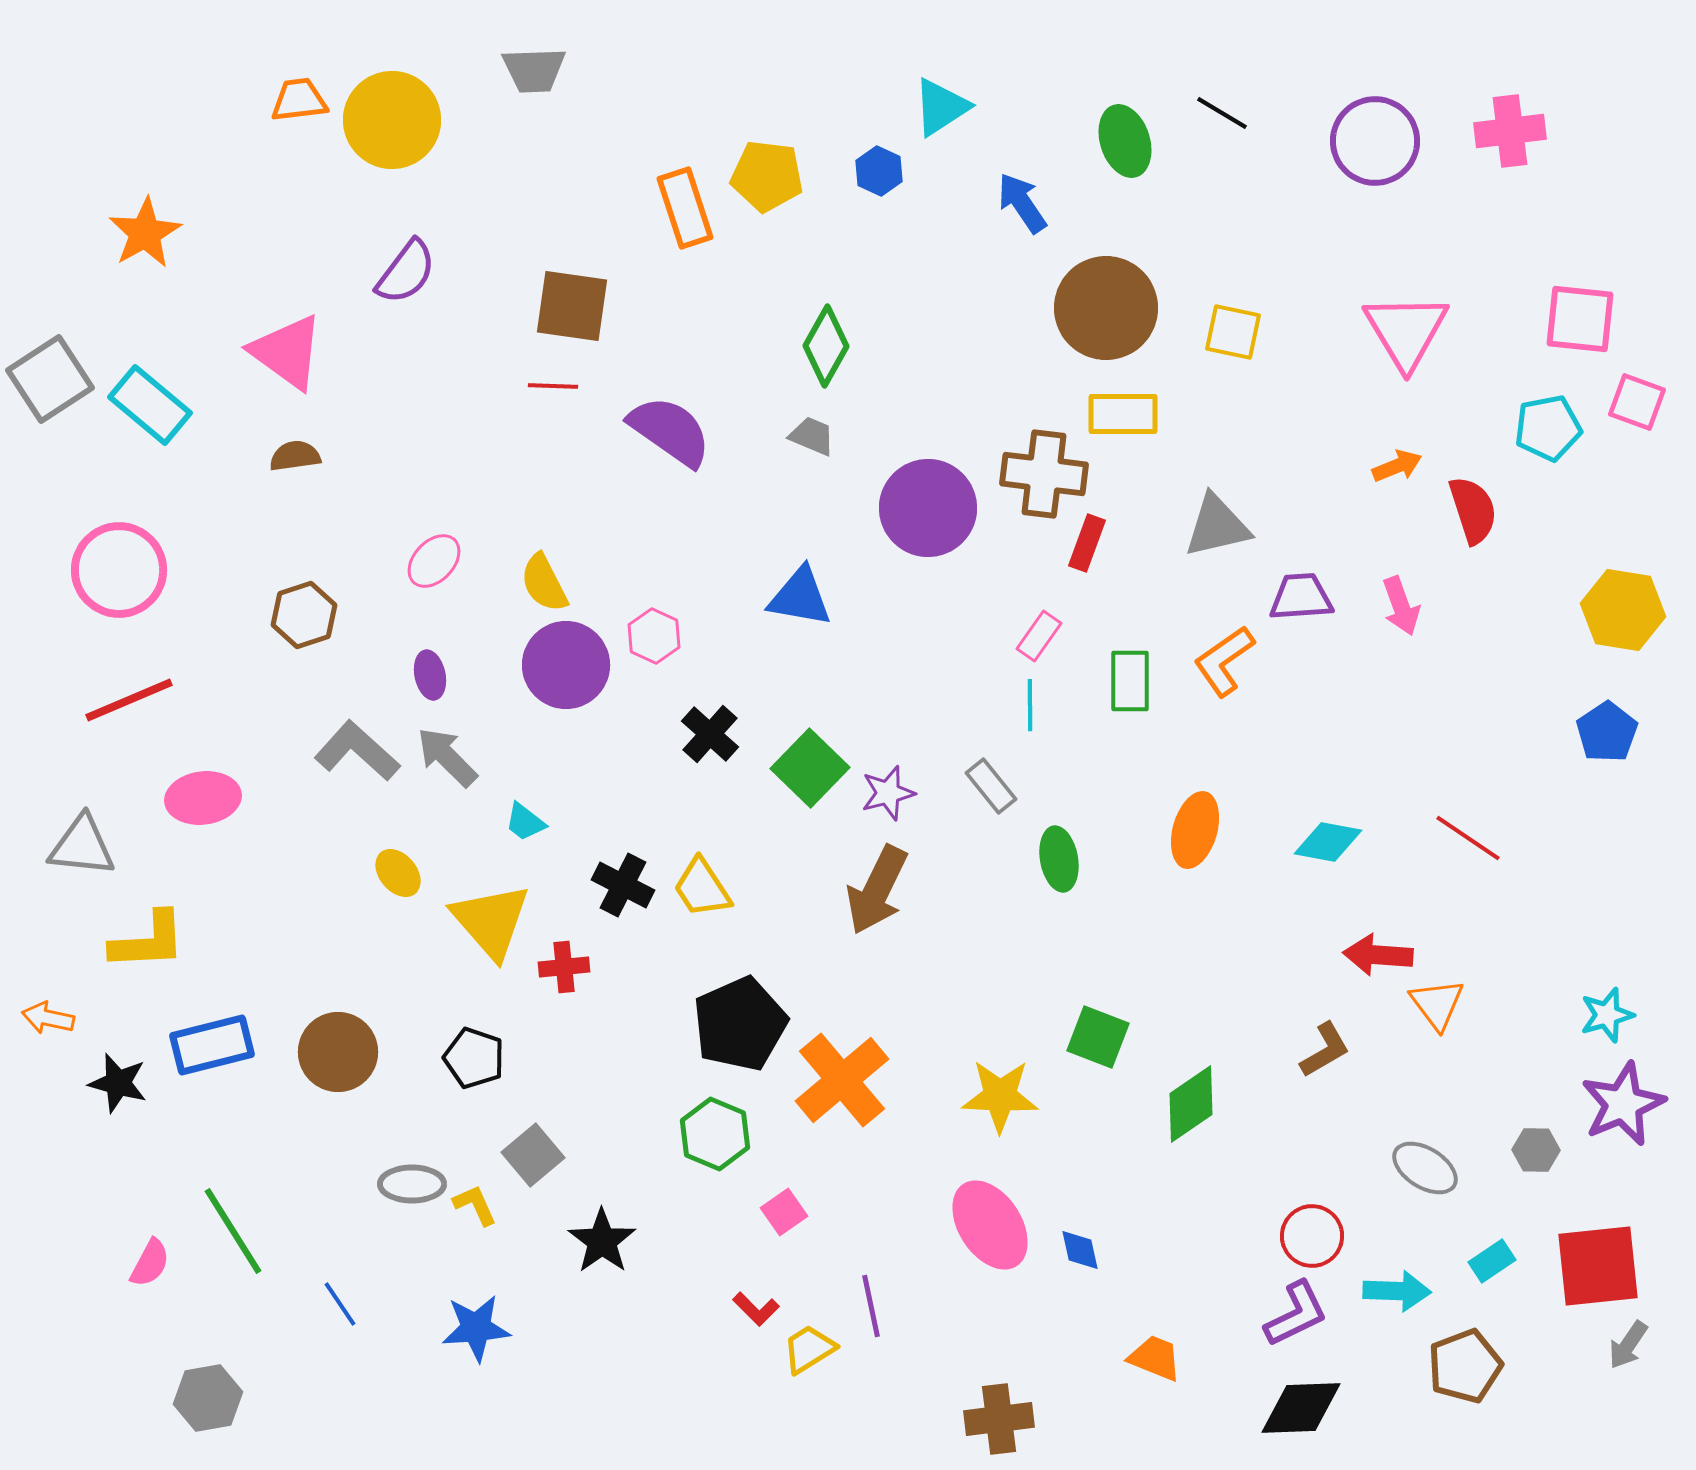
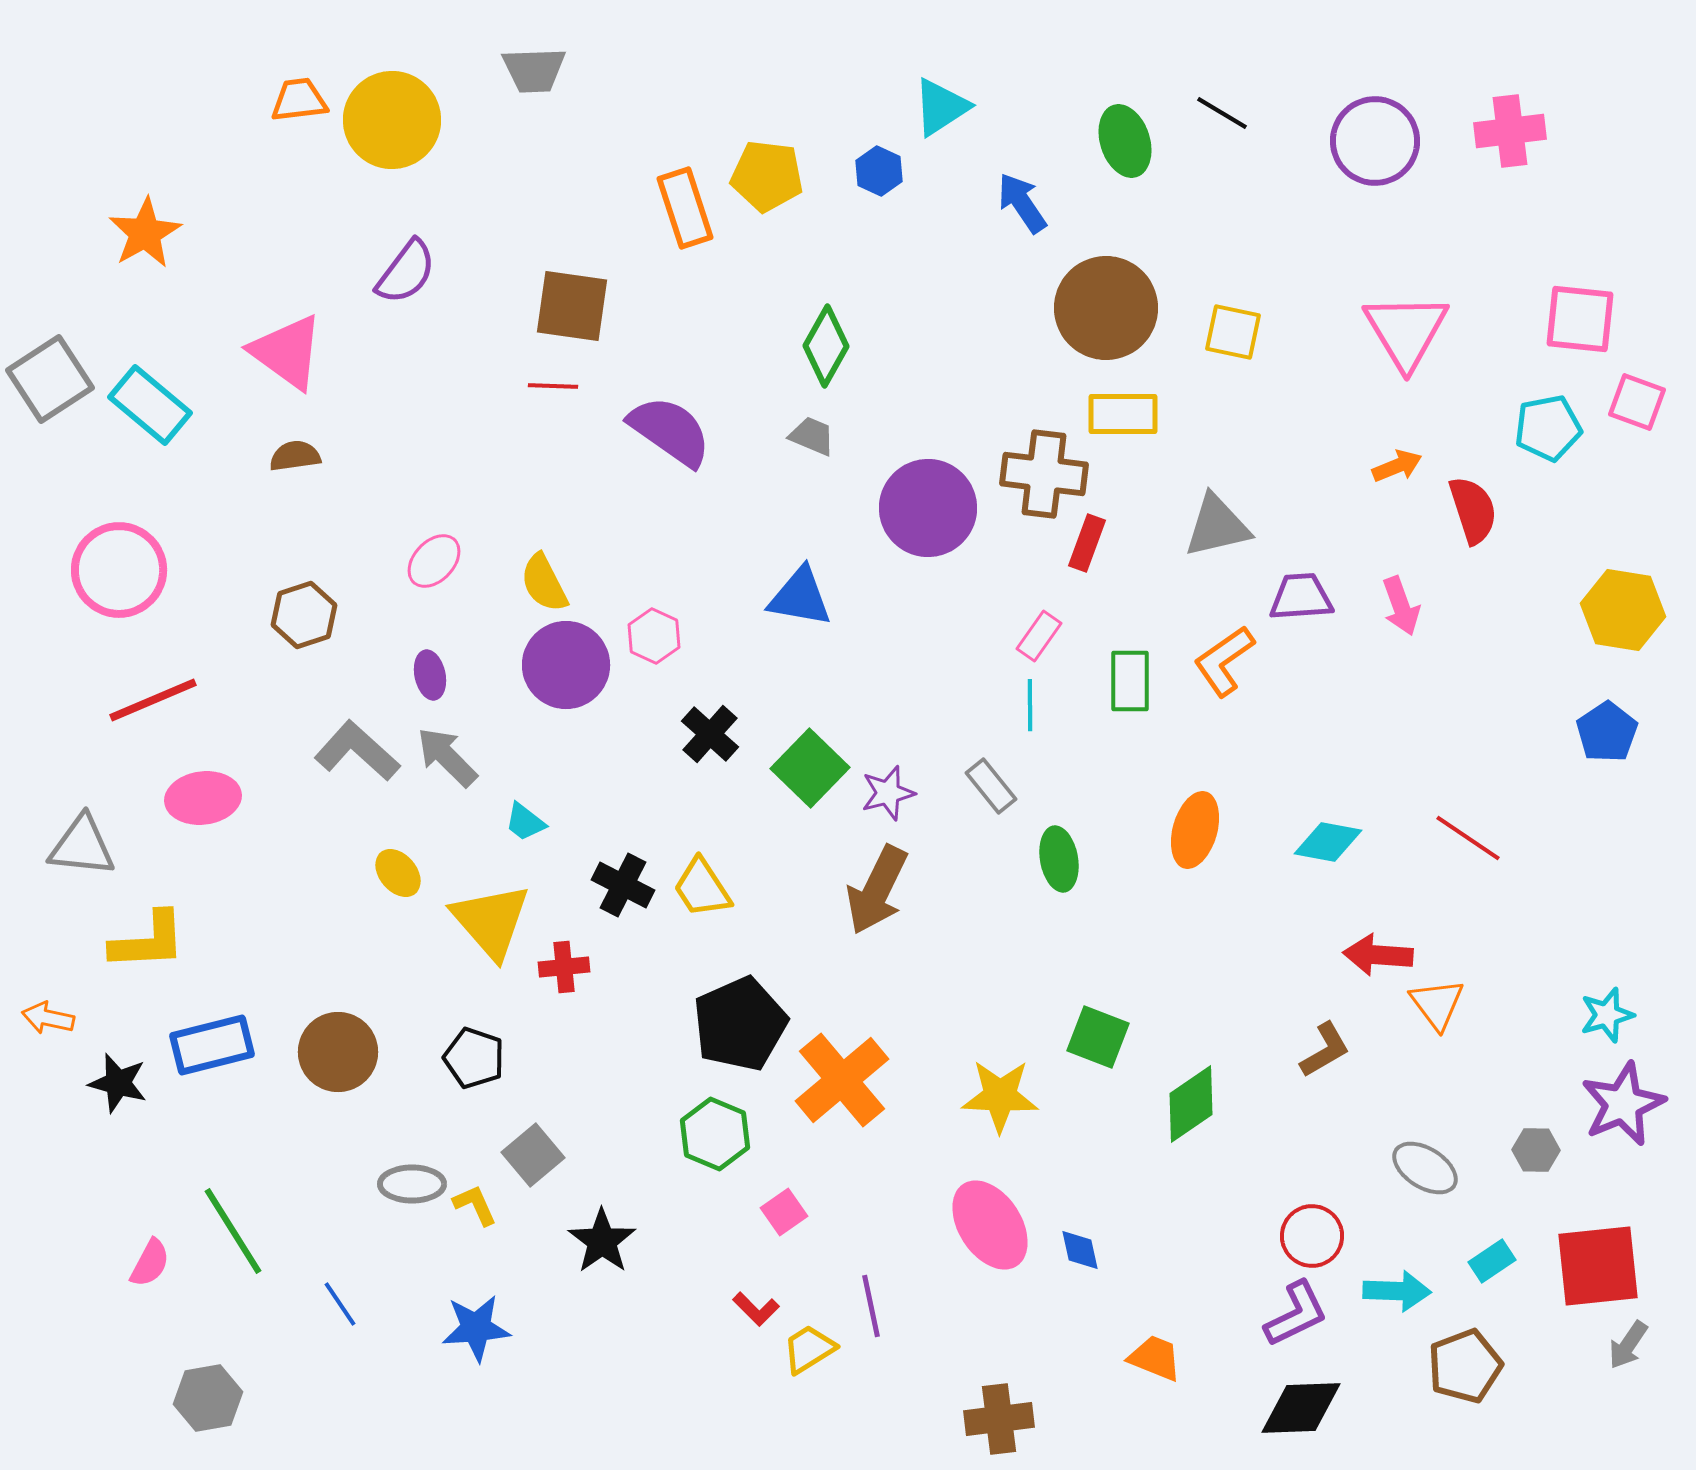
red line at (129, 700): moved 24 px right
